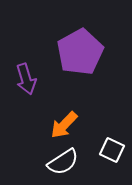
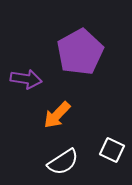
purple arrow: rotated 64 degrees counterclockwise
orange arrow: moved 7 px left, 10 px up
